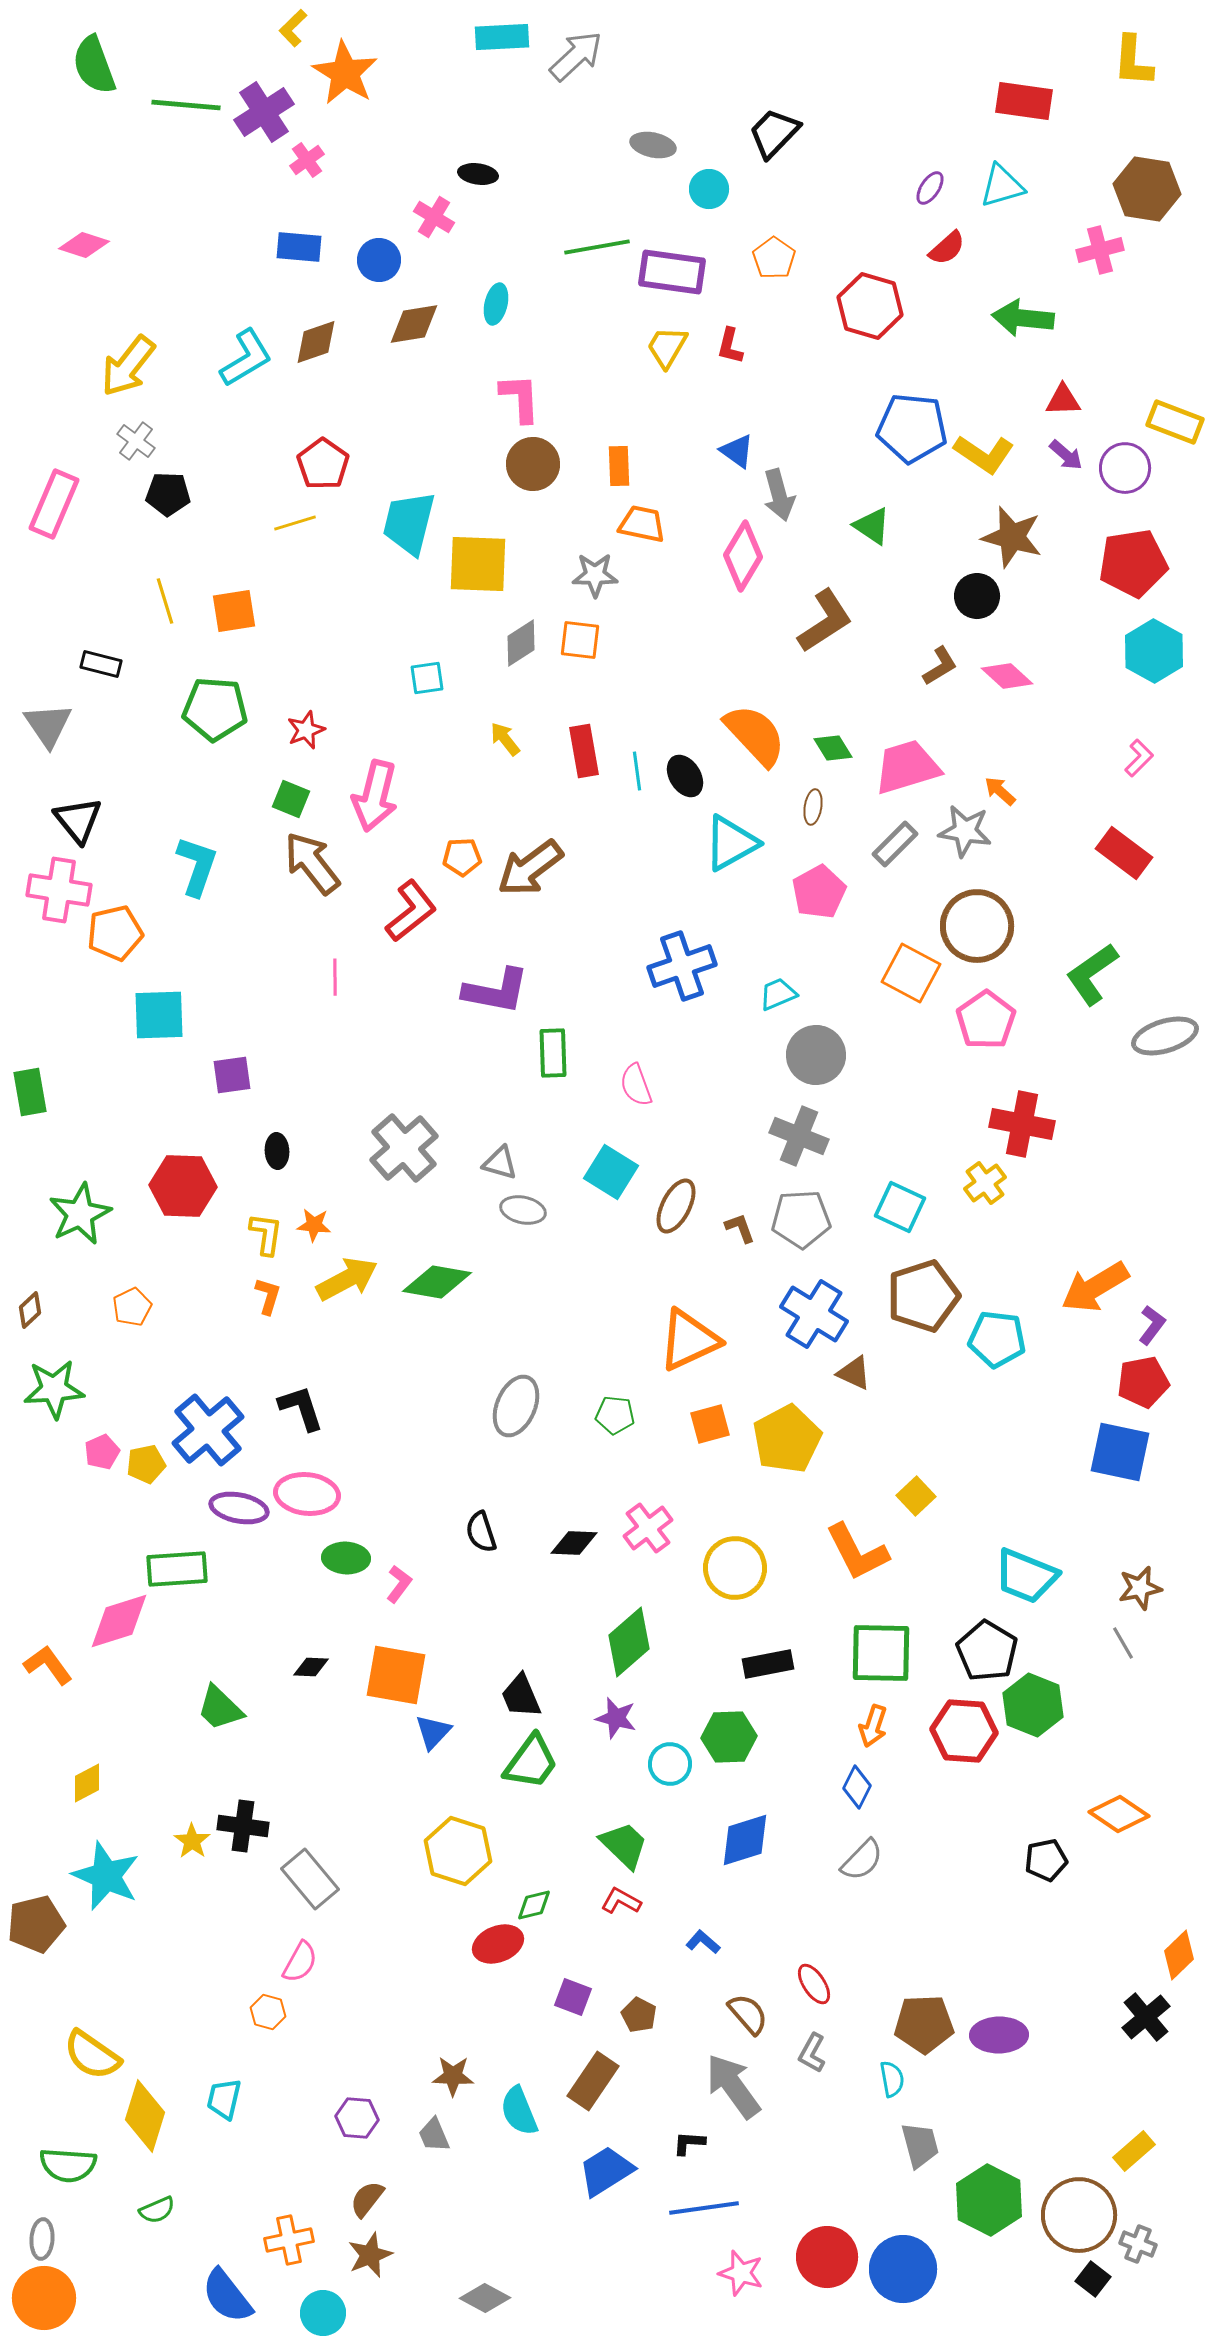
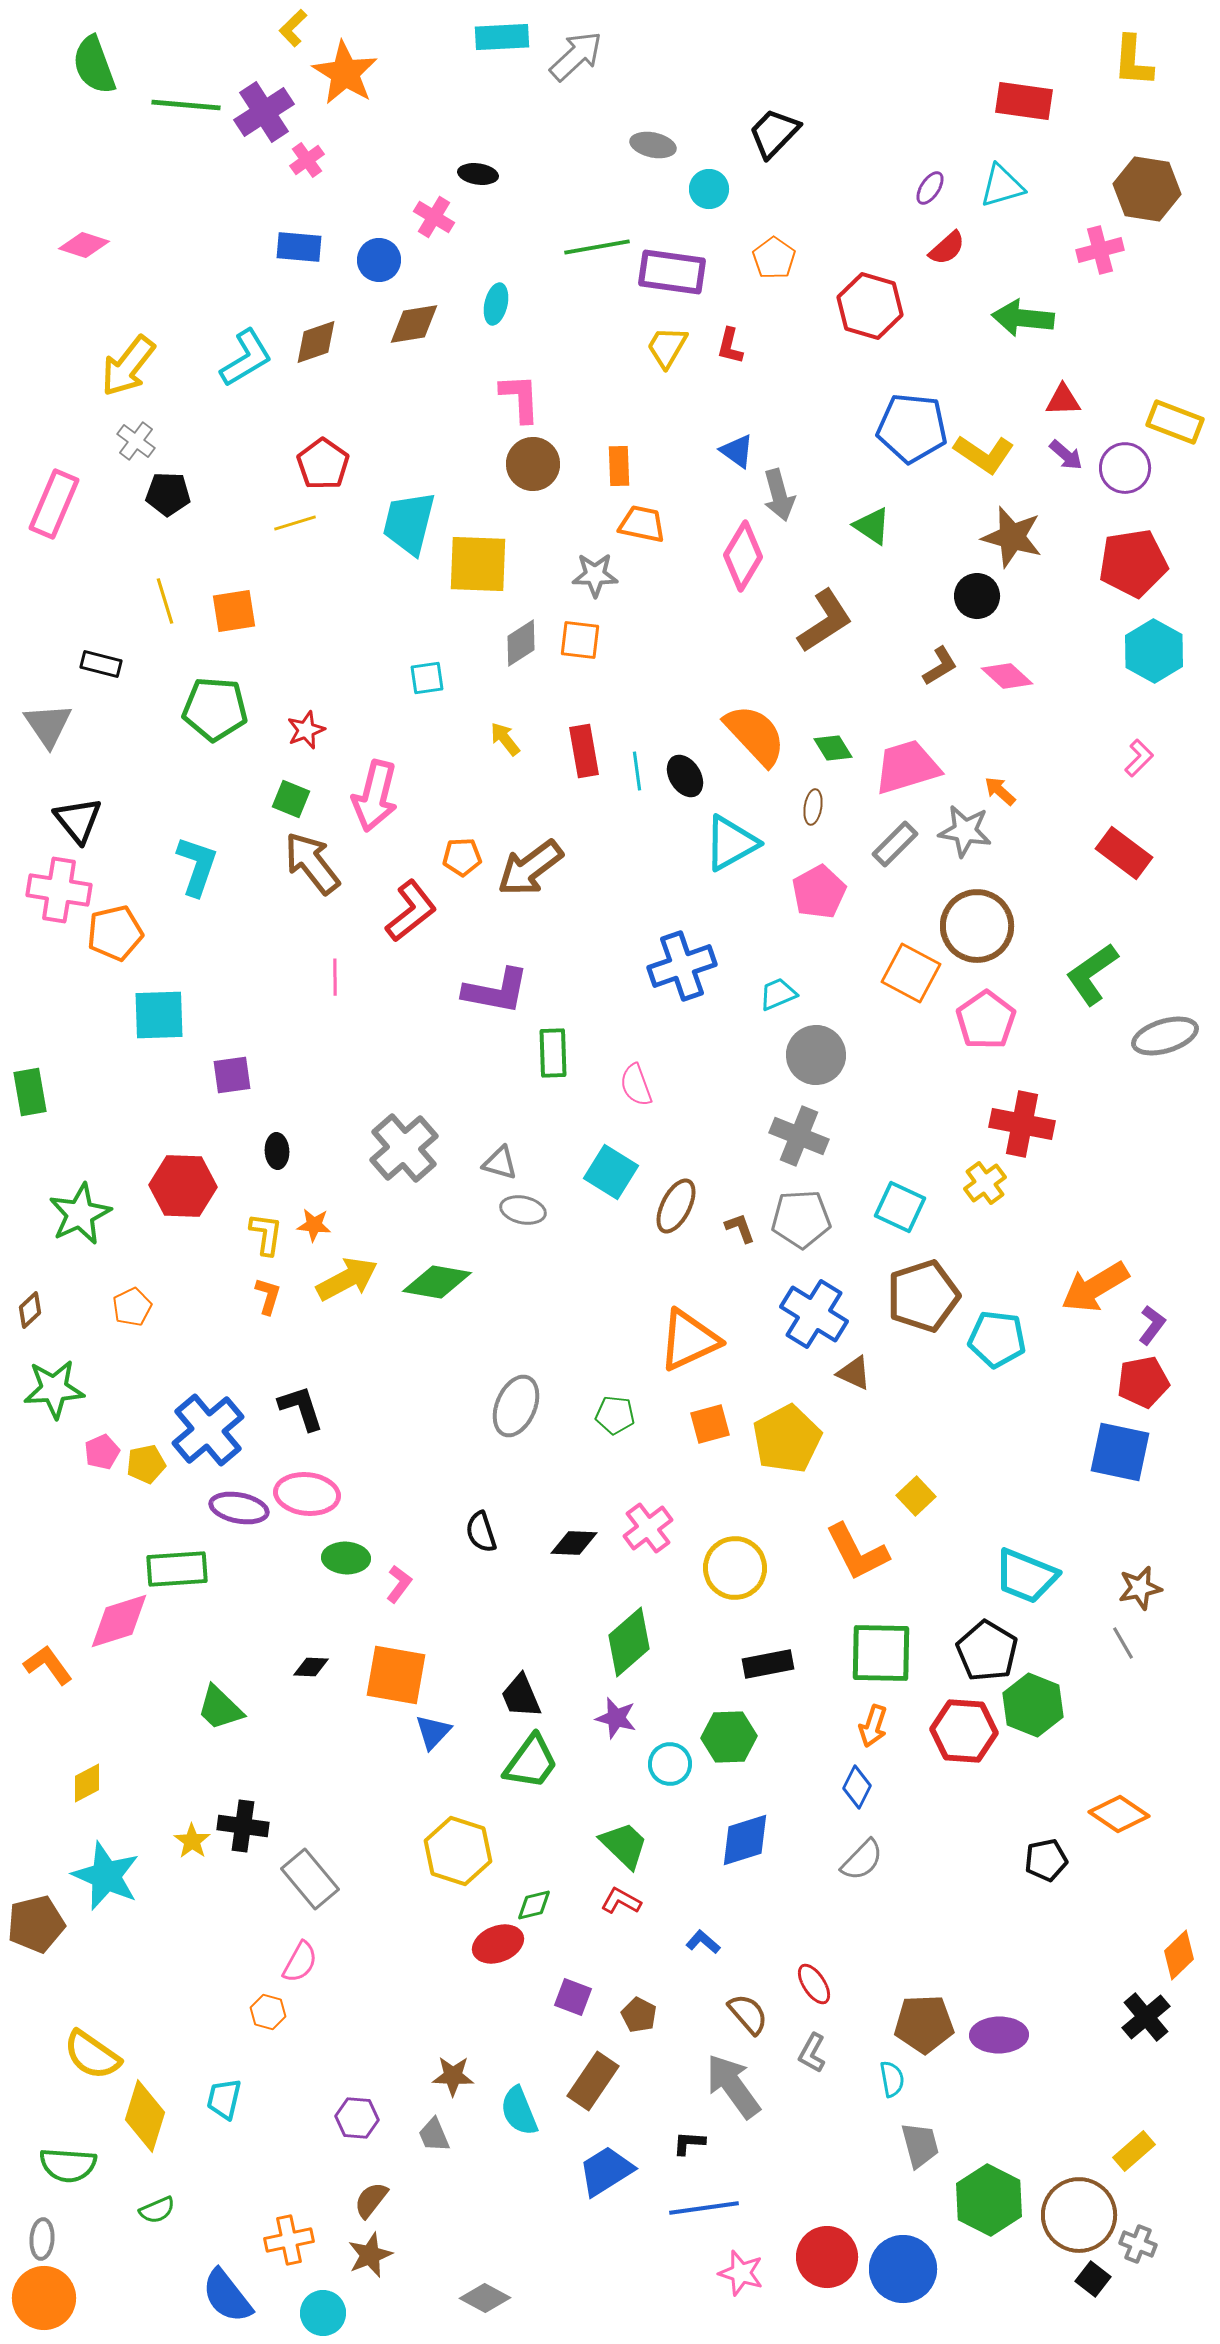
brown semicircle at (367, 2199): moved 4 px right, 1 px down
